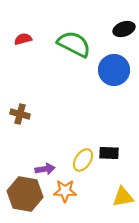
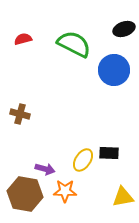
purple arrow: rotated 24 degrees clockwise
